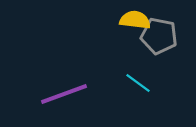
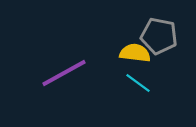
yellow semicircle: moved 33 px down
purple line: moved 21 px up; rotated 9 degrees counterclockwise
